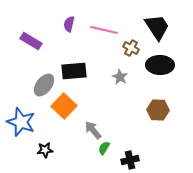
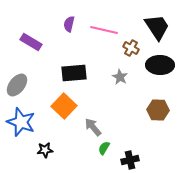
purple rectangle: moved 1 px down
black rectangle: moved 2 px down
gray ellipse: moved 27 px left
gray arrow: moved 3 px up
